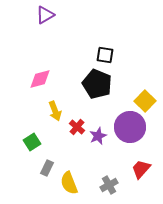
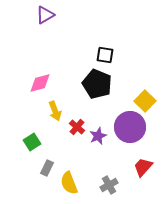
pink diamond: moved 4 px down
red trapezoid: moved 2 px right, 2 px up
